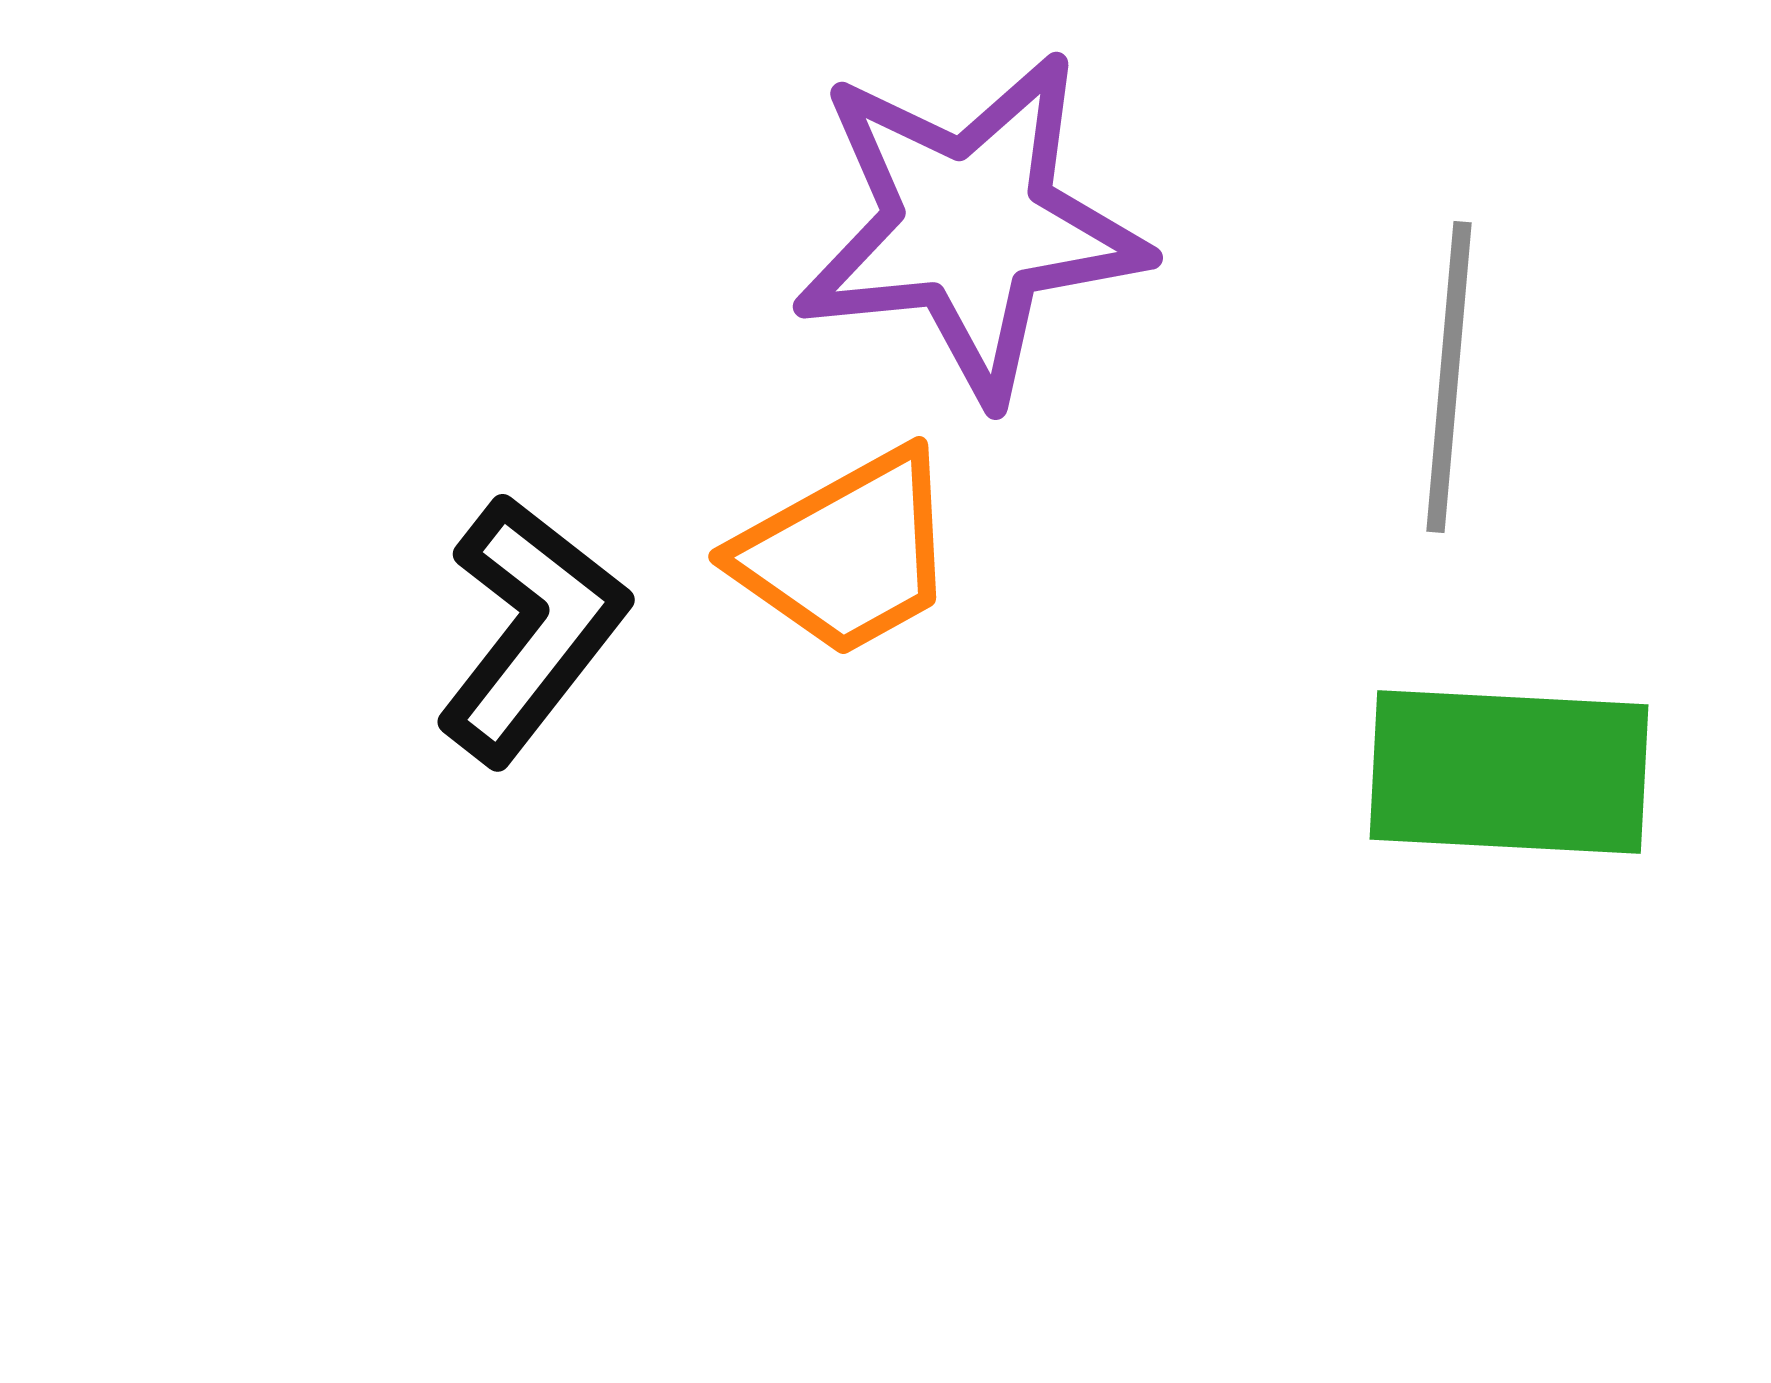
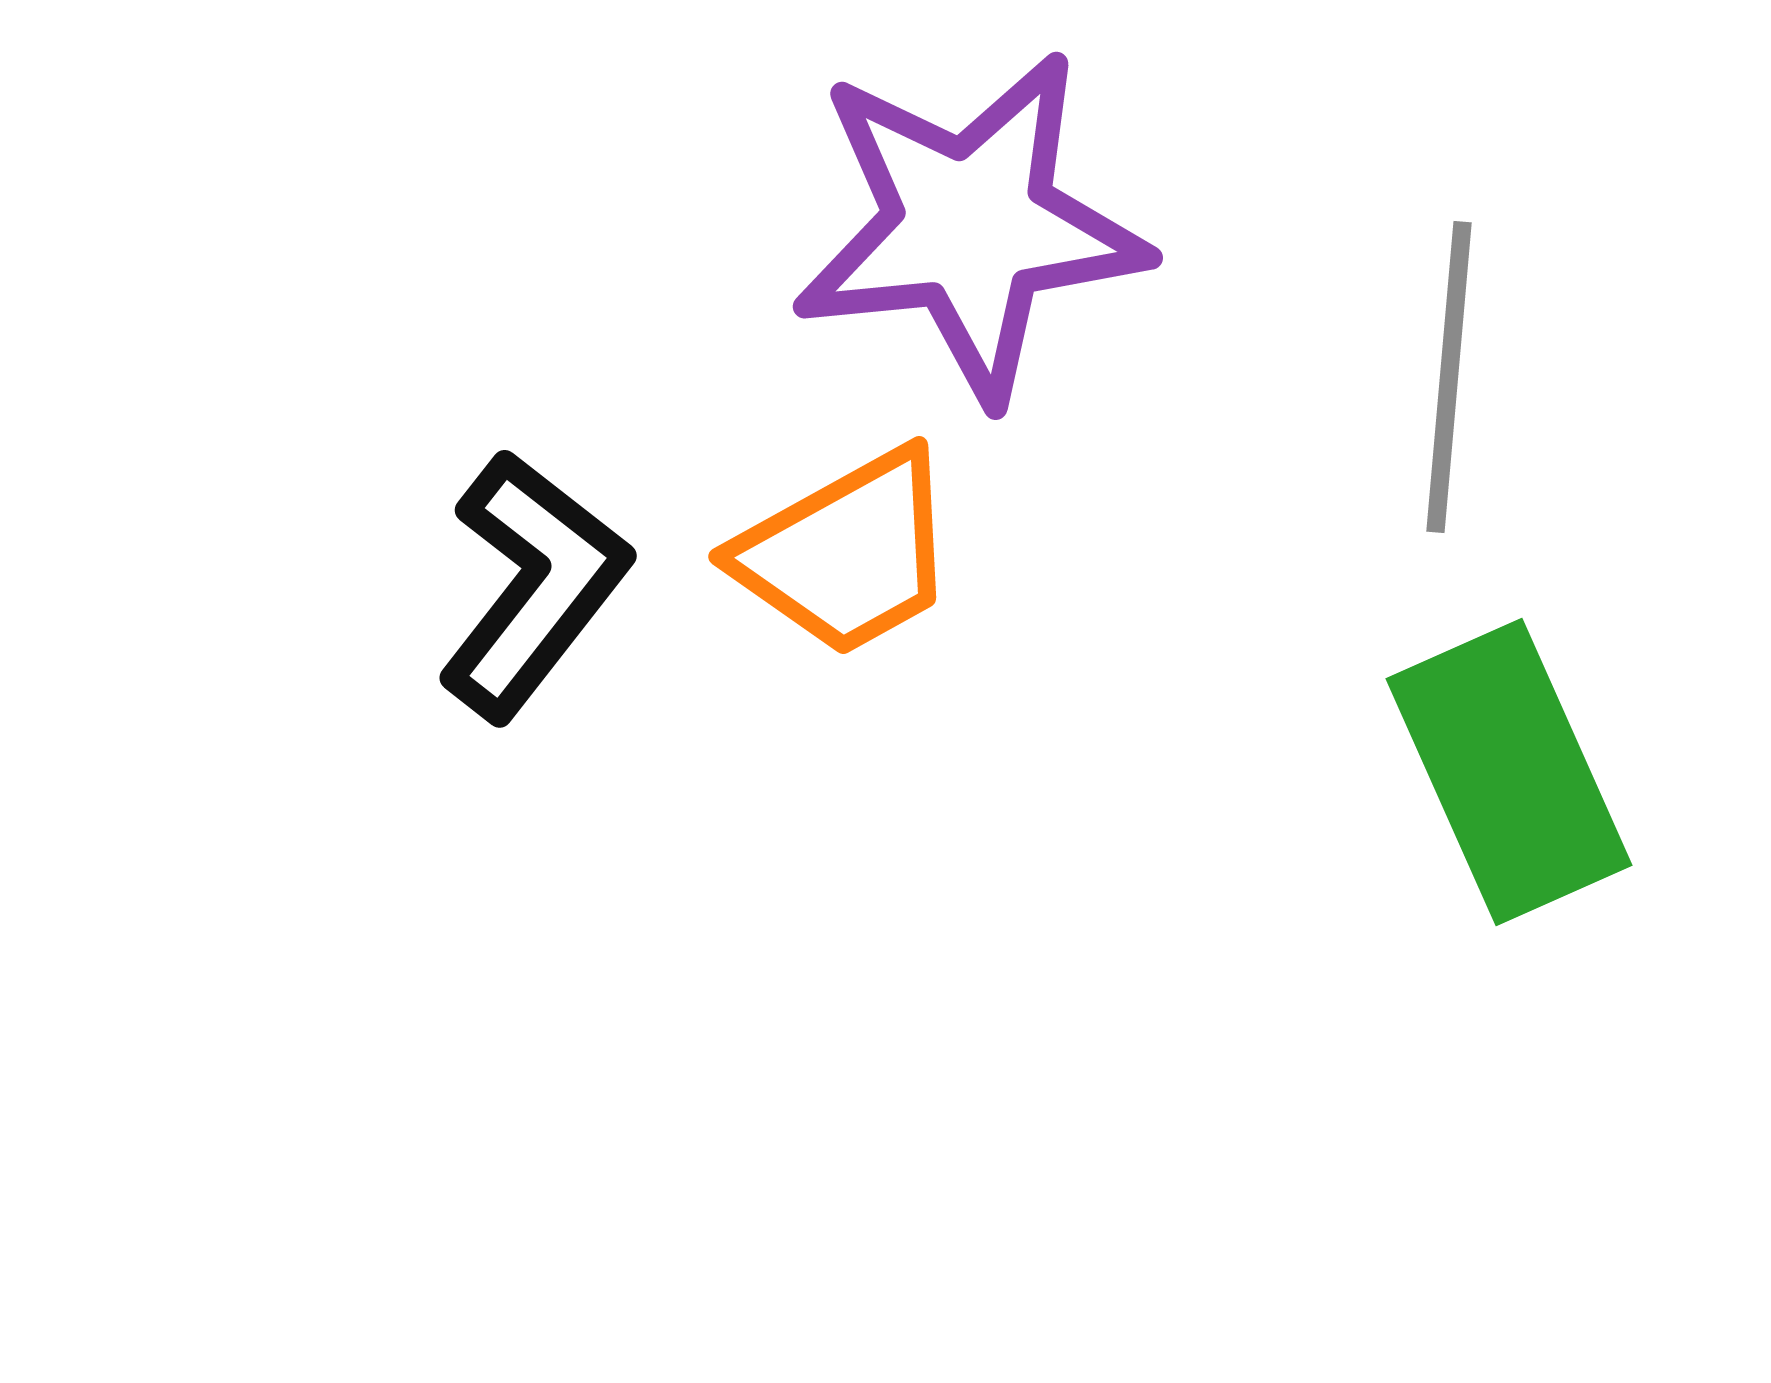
black L-shape: moved 2 px right, 44 px up
green rectangle: rotated 63 degrees clockwise
